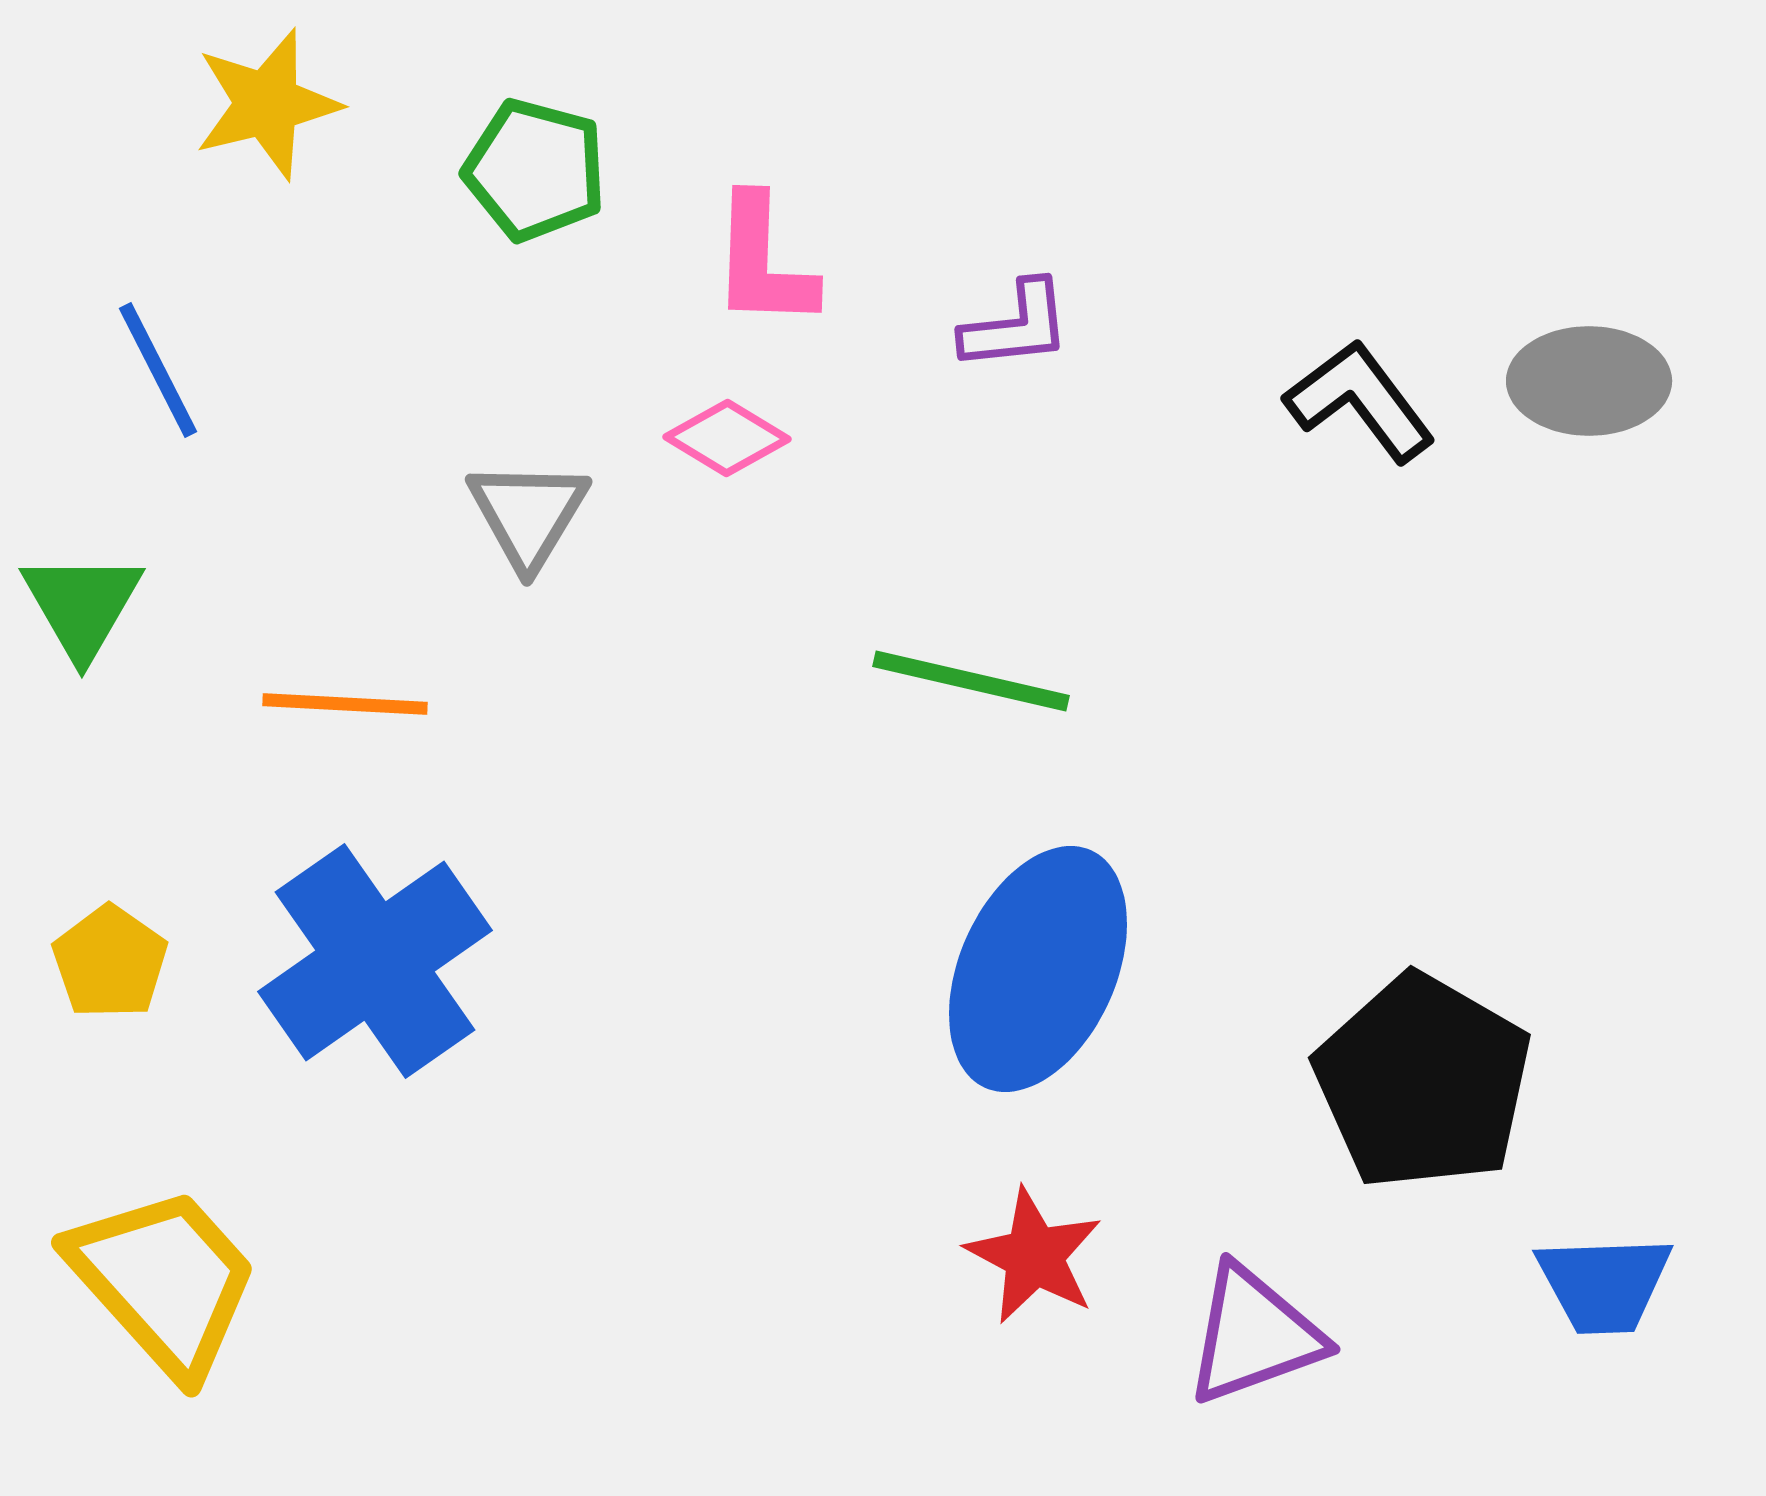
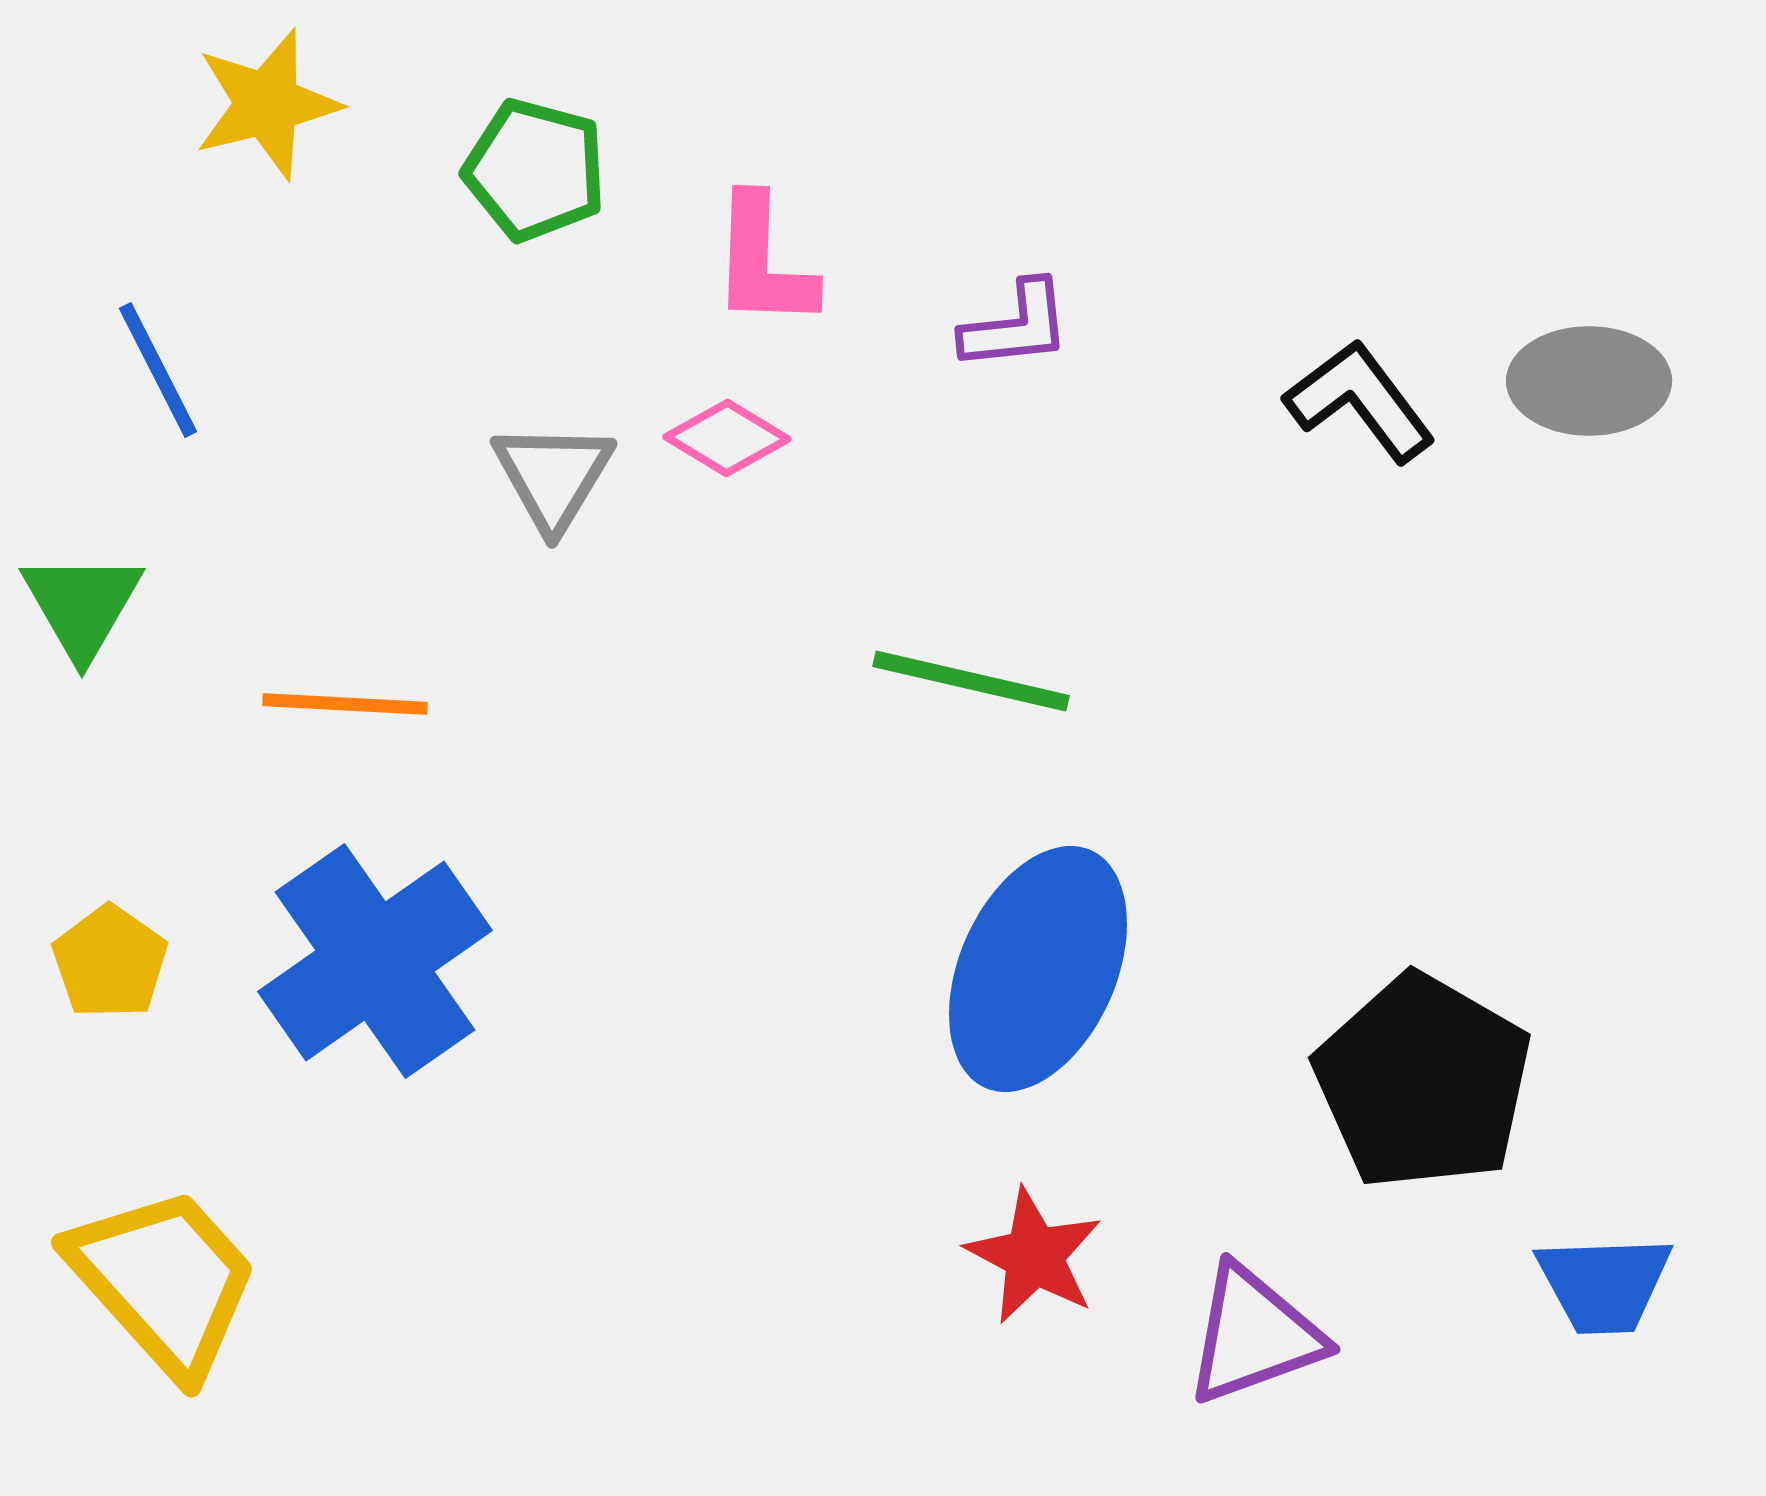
gray triangle: moved 25 px right, 38 px up
